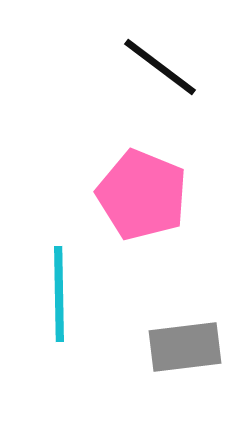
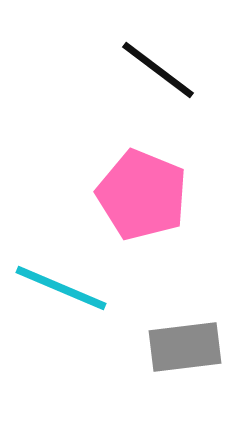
black line: moved 2 px left, 3 px down
cyan line: moved 2 px right, 6 px up; rotated 66 degrees counterclockwise
